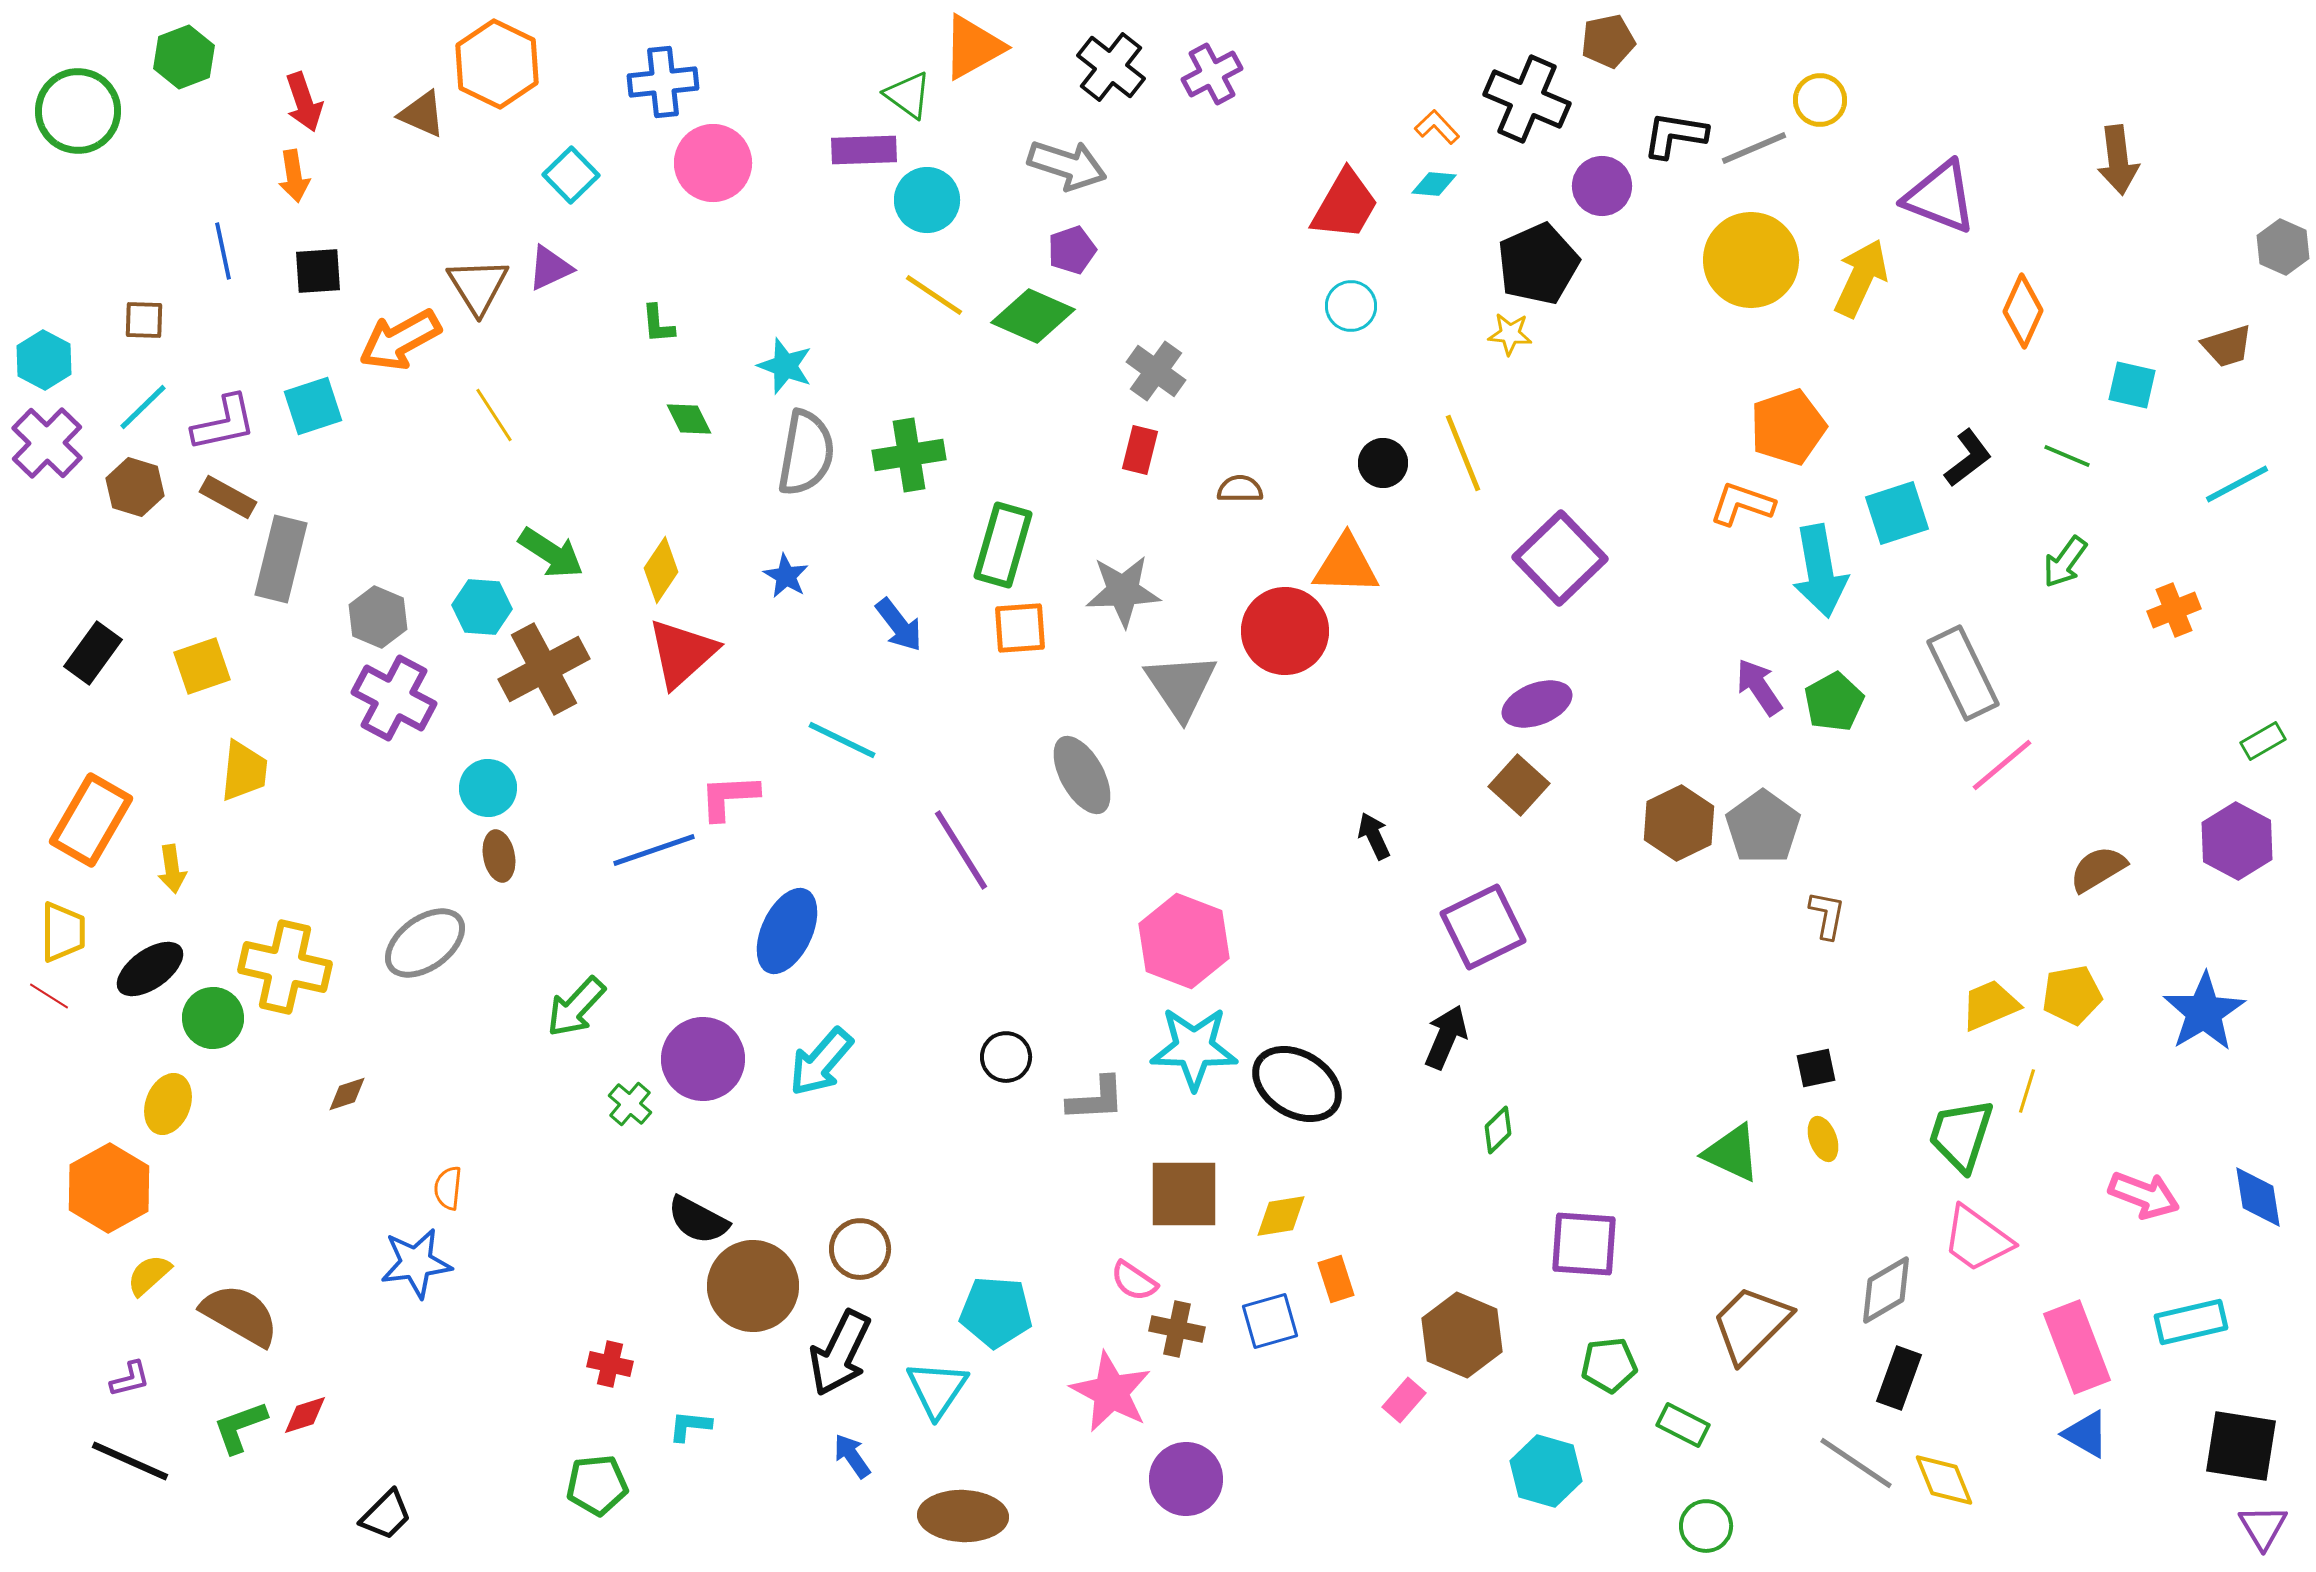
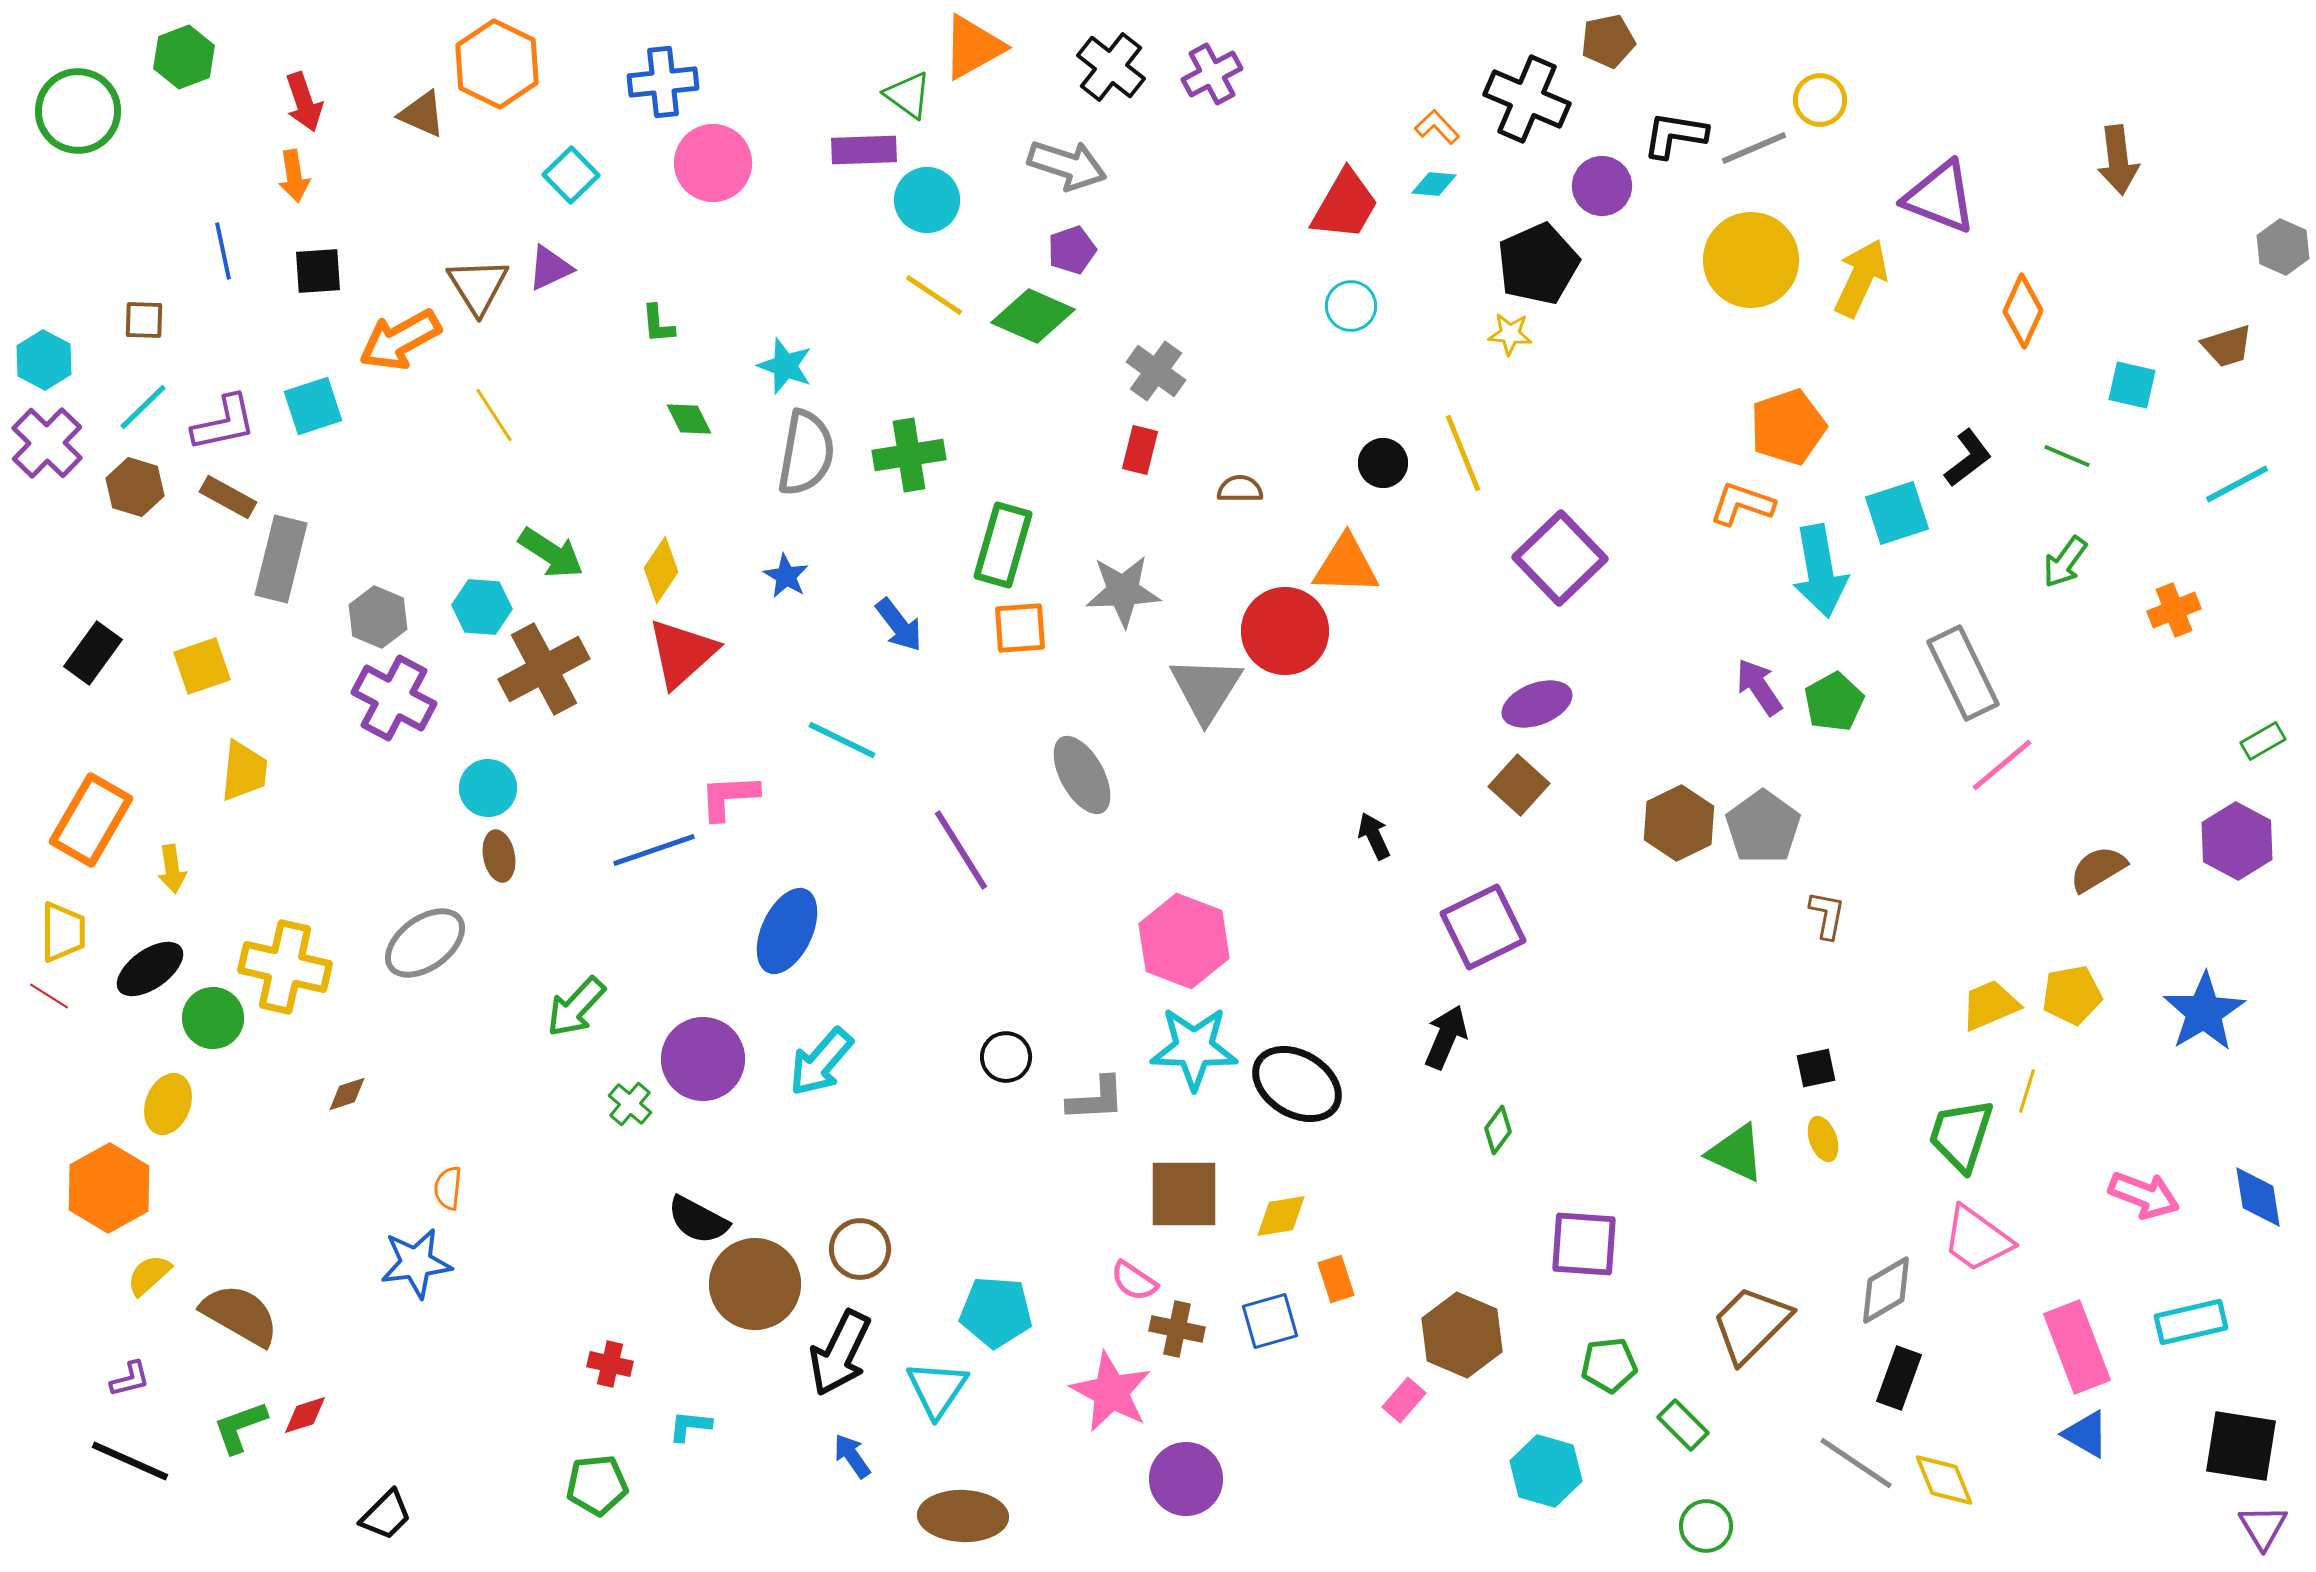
gray triangle at (1181, 686): moved 25 px right, 3 px down; rotated 6 degrees clockwise
green diamond at (1498, 1130): rotated 9 degrees counterclockwise
green triangle at (1732, 1153): moved 4 px right
brown circle at (753, 1286): moved 2 px right, 2 px up
green rectangle at (1683, 1425): rotated 18 degrees clockwise
